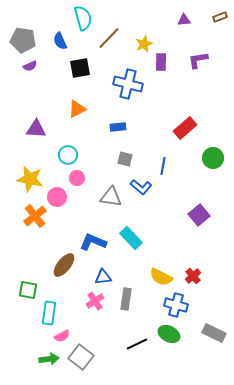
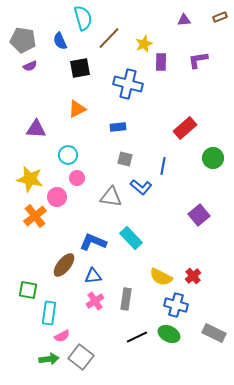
blue triangle at (103, 277): moved 10 px left, 1 px up
black line at (137, 344): moved 7 px up
